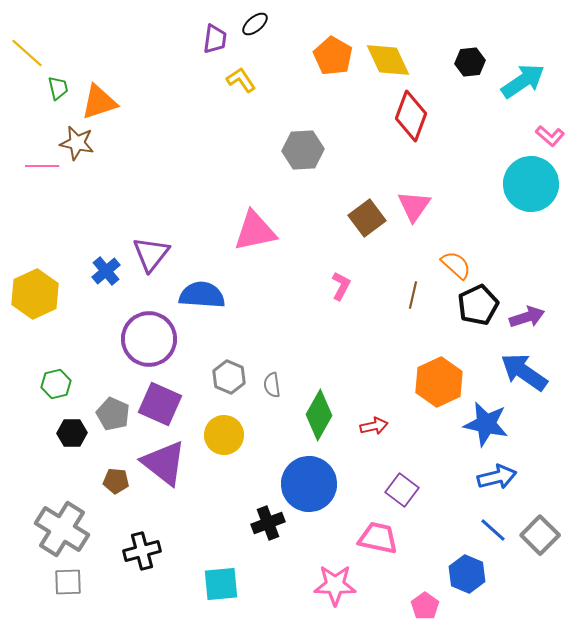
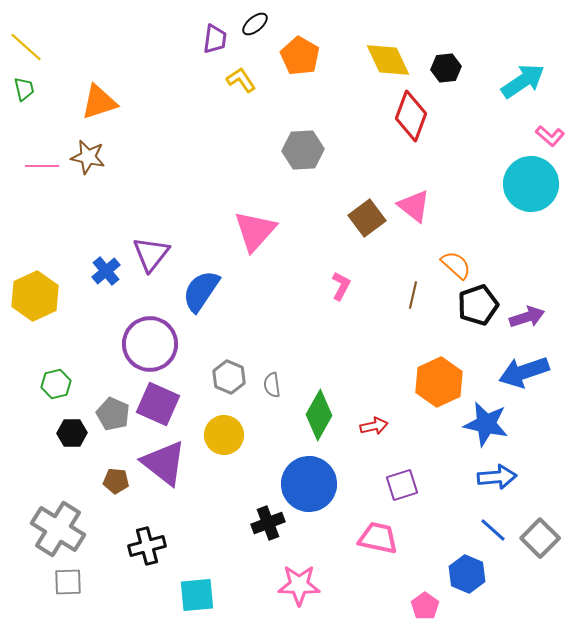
yellow line at (27, 53): moved 1 px left, 6 px up
orange pentagon at (333, 56): moved 33 px left
black hexagon at (470, 62): moved 24 px left, 6 px down
green trapezoid at (58, 88): moved 34 px left, 1 px down
brown star at (77, 143): moved 11 px right, 14 px down
pink triangle at (414, 206): rotated 27 degrees counterclockwise
pink triangle at (255, 231): rotated 36 degrees counterclockwise
yellow hexagon at (35, 294): moved 2 px down
blue semicircle at (202, 295): moved 1 px left, 4 px up; rotated 60 degrees counterclockwise
black pentagon at (478, 305): rotated 6 degrees clockwise
purple circle at (149, 339): moved 1 px right, 5 px down
blue arrow at (524, 372): rotated 54 degrees counterclockwise
purple square at (160, 404): moved 2 px left
blue arrow at (497, 477): rotated 9 degrees clockwise
purple square at (402, 490): moved 5 px up; rotated 36 degrees clockwise
gray cross at (62, 529): moved 4 px left
gray square at (540, 535): moved 3 px down
black cross at (142, 551): moved 5 px right, 5 px up
cyan square at (221, 584): moved 24 px left, 11 px down
pink star at (335, 585): moved 36 px left
